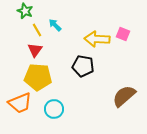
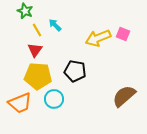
yellow arrow: moved 1 px right, 1 px up; rotated 25 degrees counterclockwise
black pentagon: moved 8 px left, 5 px down
yellow pentagon: moved 1 px up
cyan circle: moved 10 px up
